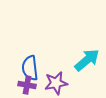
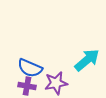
blue semicircle: rotated 60 degrees counterclockwise
purple cross: moved 1 px down
